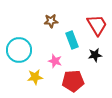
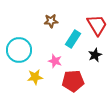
cyan rectangle: moved 1 px right, 1 px up; rotated 54 degrees clockwise
black star: rotated 16 degrees counterclockwise
